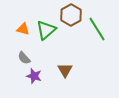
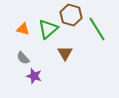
brown hexagon: rotated 15 degrees counterclockwise
green triangle: moved 2 px right, 1 px up
gray semicircle: moved 1 px left
brown triangle: moved 17 px up
